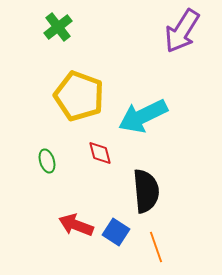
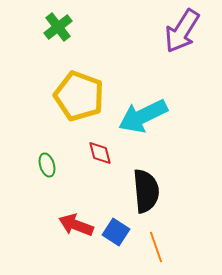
green ellipse: moved 4 px down
